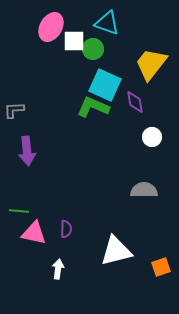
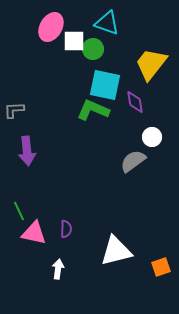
cyan square: rotated 12 degrees counterclockwise
green L-shape: moved 3 px down
gray semicircle: moved 11 px left, 29 px up; rotated 36 degrees counterclockwise
green line: rotated 60 degrees clockwise
